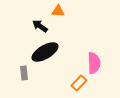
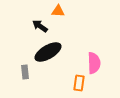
black ellipse: moved 3 px right
gray rectangle: moved 1 px right, 1 px up
orange rectangle: rotated 35 degrees counterclockwise
